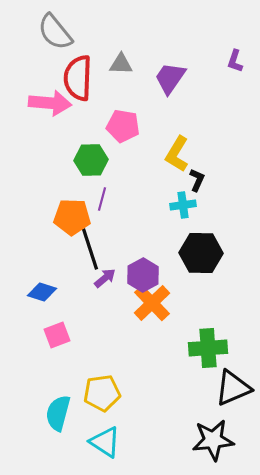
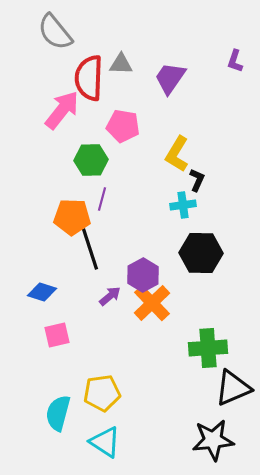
red semicircle: moved 11 px right
pink arrow: moved 12 px right, 7 px down; rotated 57 degrees counterclockwise
purple arrow: moved 5 px right, 18 px down
pink square: rotated 8 degrees clockwise
